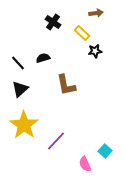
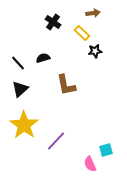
brown arrow: moved 3 px left
cyan square: moved 1 px right, 1 px up; rotated 32 degrees clockwise
pink semicircle: moved 5 px right
